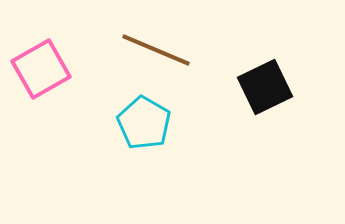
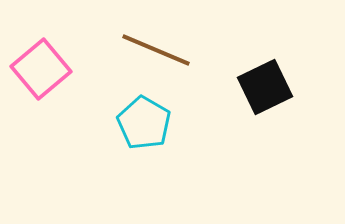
pink square: rotated 10 degrees counterclockwise
